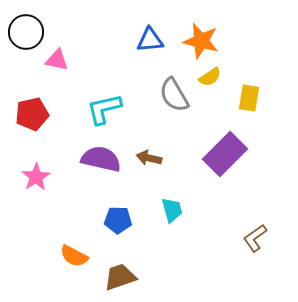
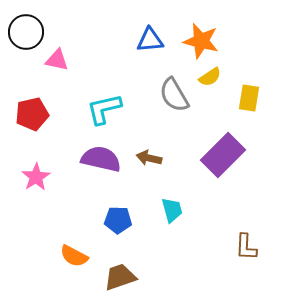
purple rectangle: moved 2 px left, 1 px down
brown L-shape: moved 9 px left, 9 px down; rotated 52 degrees counterclockwise
